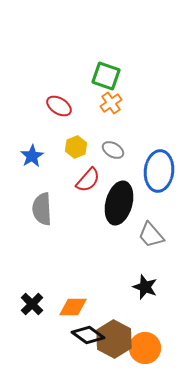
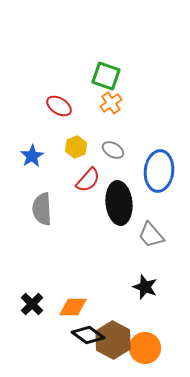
black ellipse: rotated 21 degrees counterclockwise
brown hexagon: moved 1 px left, 1 px down
